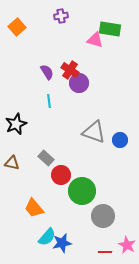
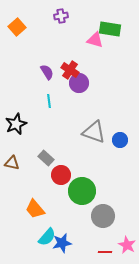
orange trapezoid: moved 1 px right, 1 px down
